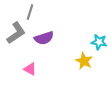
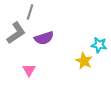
cyan star: moved 3 px down
pink triangle: moved 1 px left, 1 px down; rotated 32 degrees clockwise
